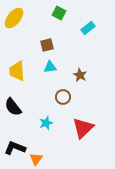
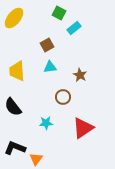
cyan rectangle: moved 14 px left
brown square: rotated 16 degrees counterclockwise
cyan star: rotated 16 degrees clockwise
red triangle: rotated 10 degrees clockwise
